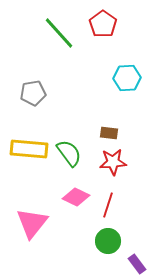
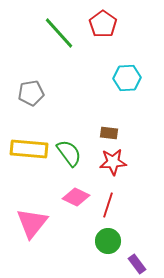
gray pentagon: moved 2 px left
